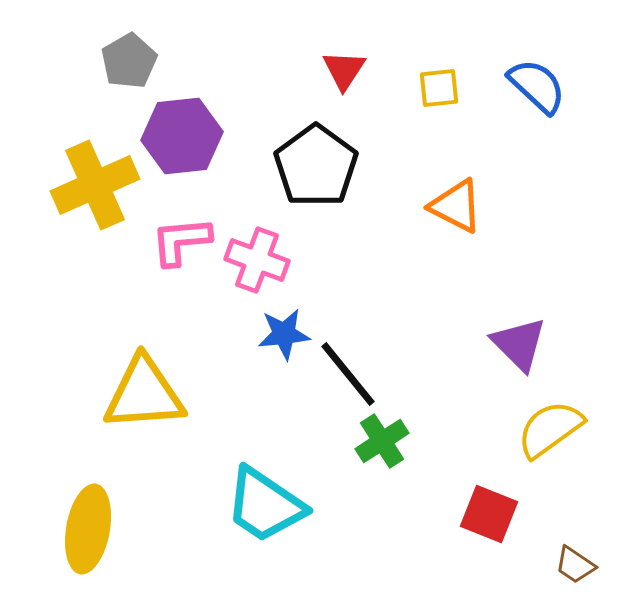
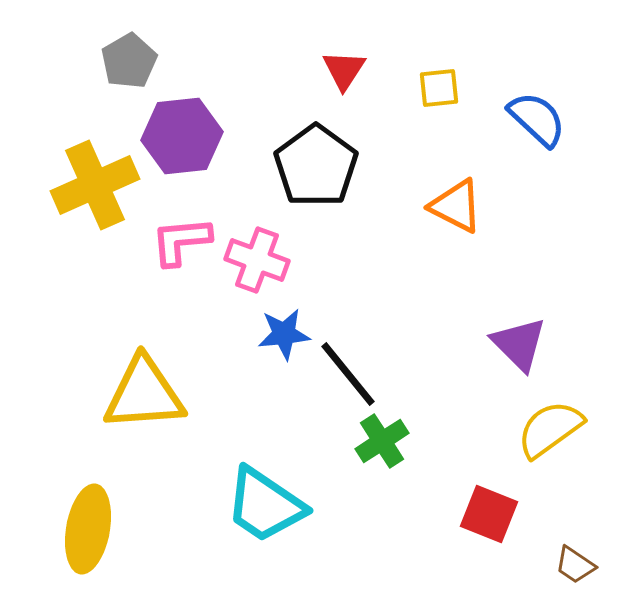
blue semicircle: moved 33 px down
